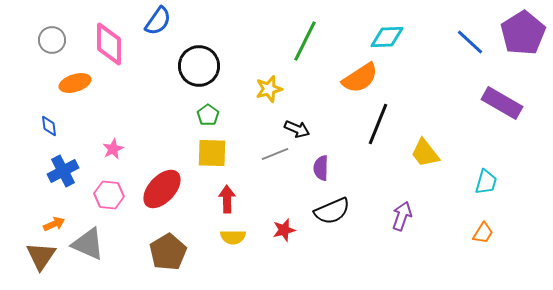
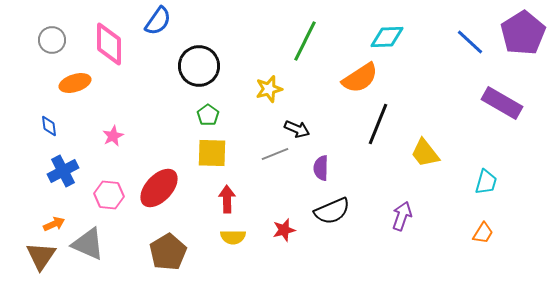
pink star: moved 13 px up
red ellipse: moved 3 px left, 1 px up
